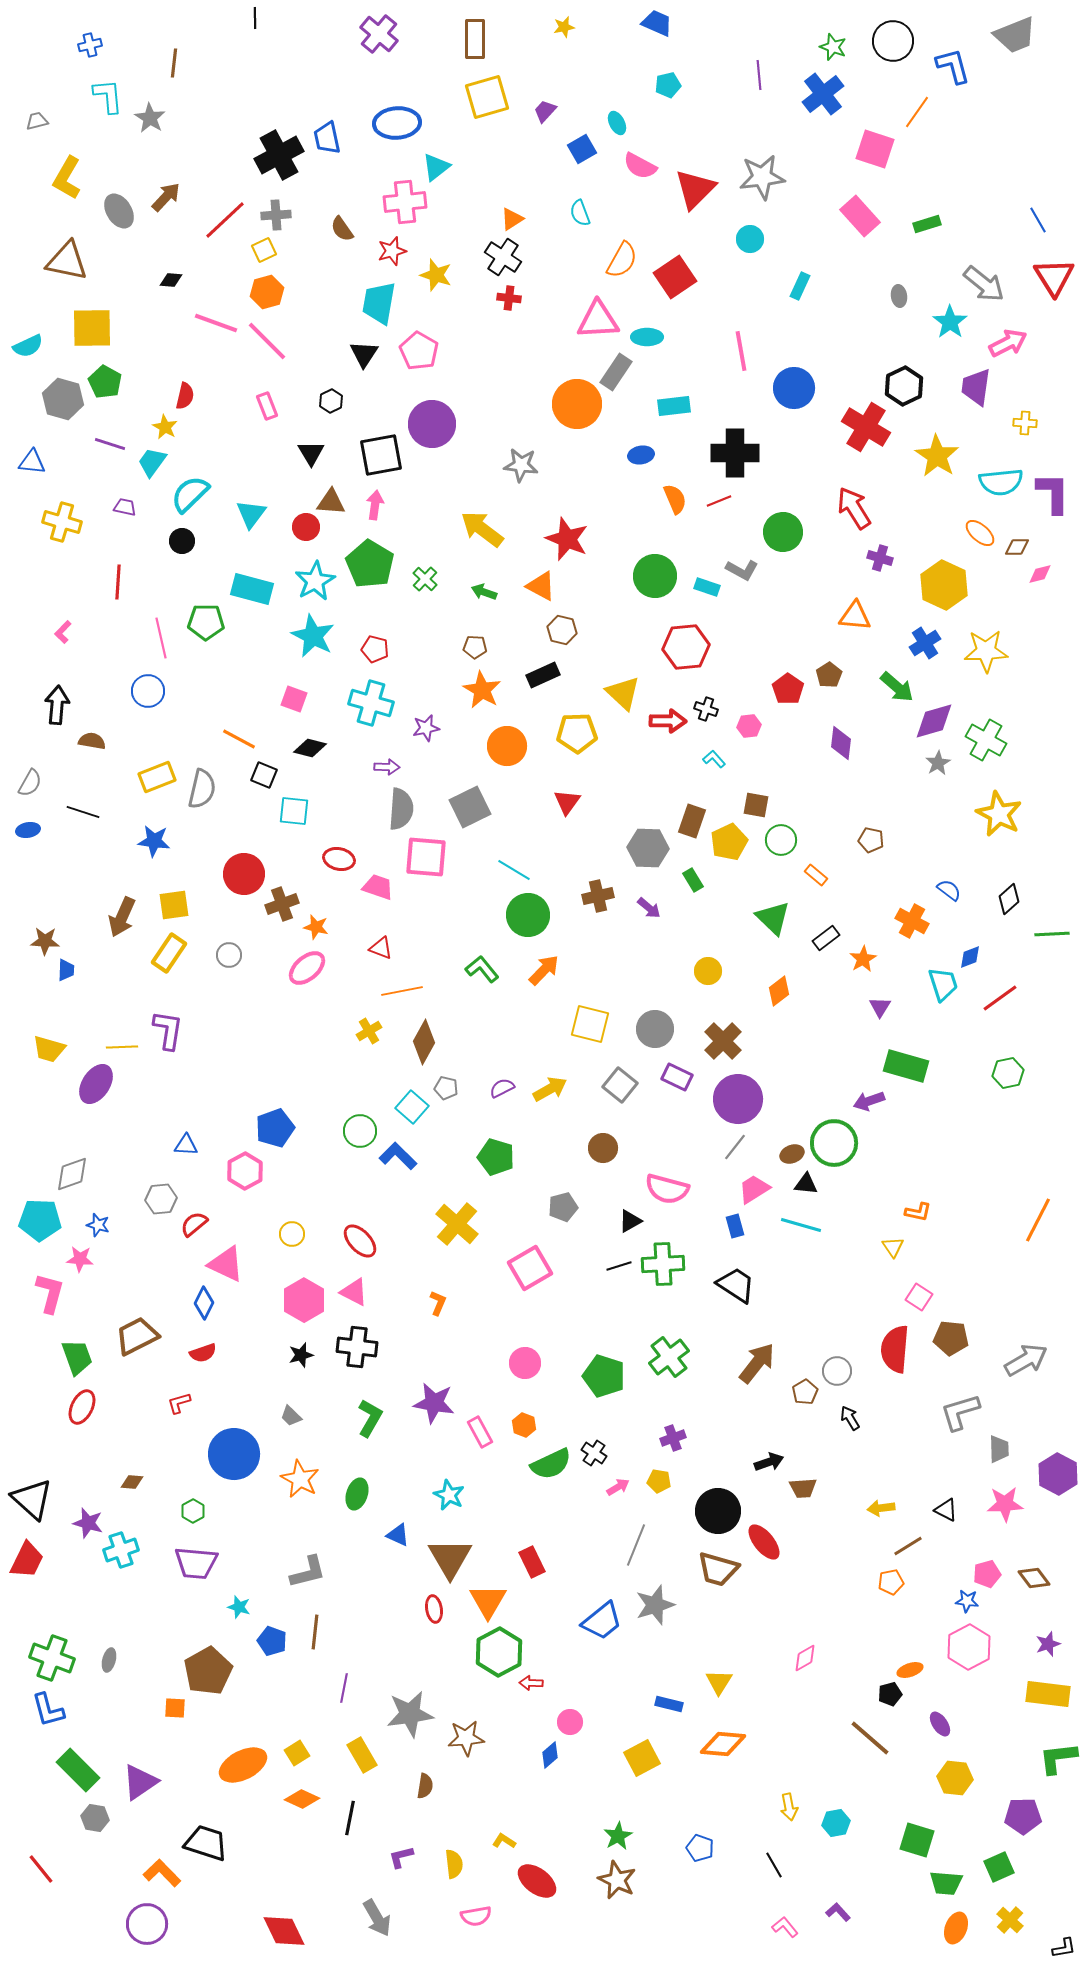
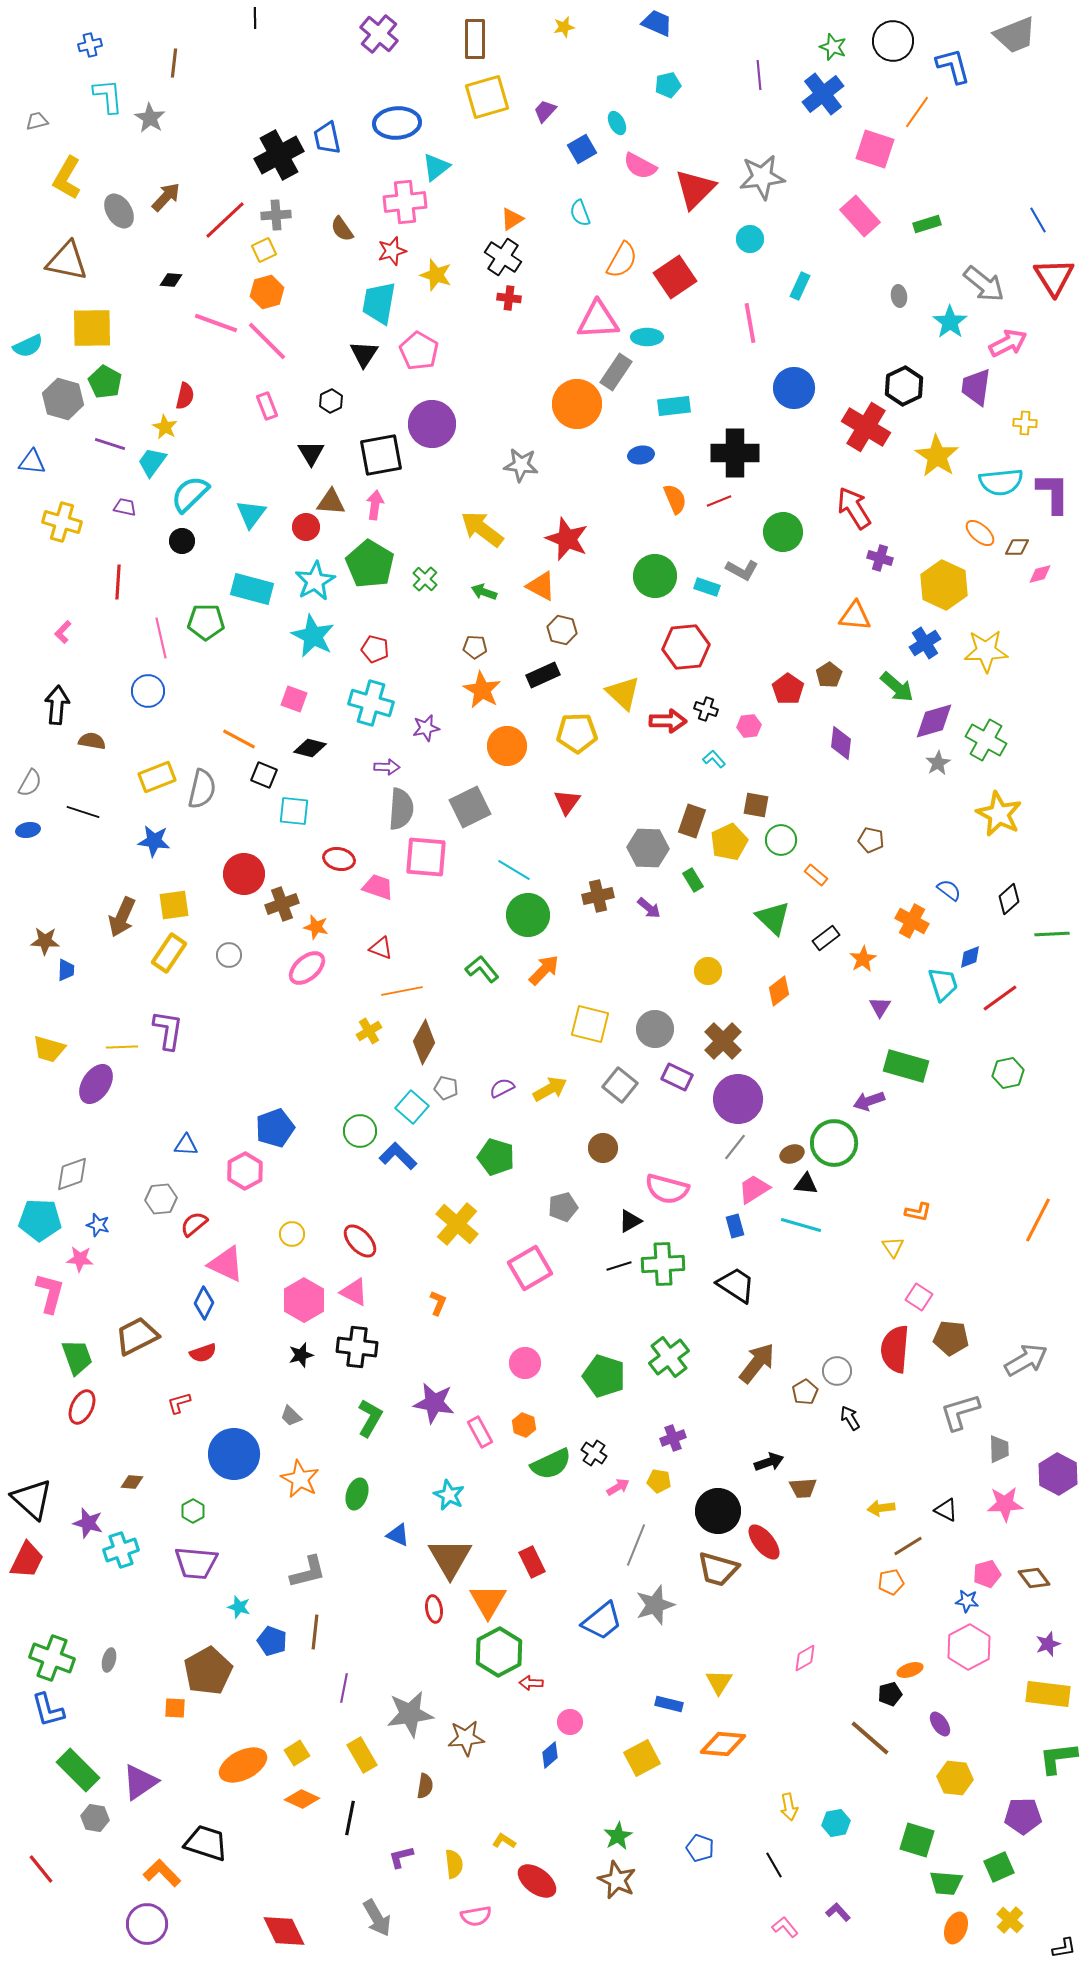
pink line at (741, 351): moved 9 px right, 28 px up
